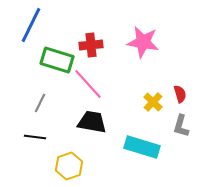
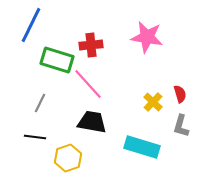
pink star: moved 4 px right, 5 px up
yellow hexagon: moved 1 px left, 8 px up
